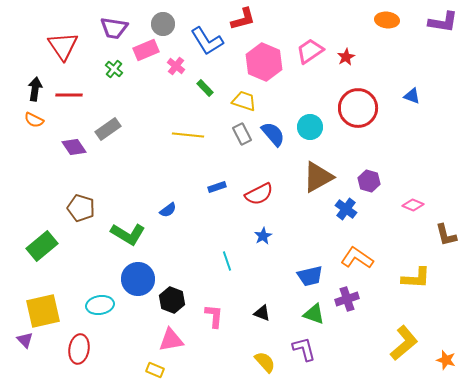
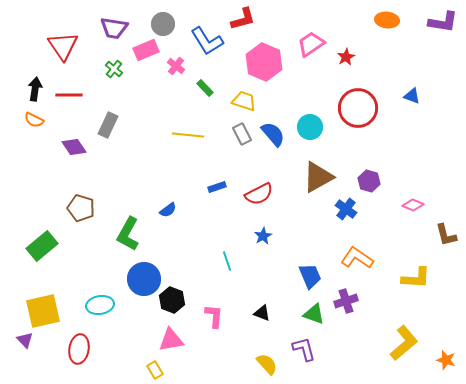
pink trapezoid at (310, 51): moved 1 px right, 7 px up
gray rectangle at (108, 129): moved 4 px up; rotated 30 degrees counterclockwise
green L-shape at (128, 234): rotated 88 degrees clockwise
blue trapezoid at (310, 276): rotated 100 degrees counterclockwise
blue circle at (138, 279): moved 6 px right
purple cross at (347, 299): moved 1 px left, 2 px down
yellow semicircle at (265, 362): moved 2 px right, 2 px down
yellow rectangle at (155, 370): rotated 36 degrees clockwise
